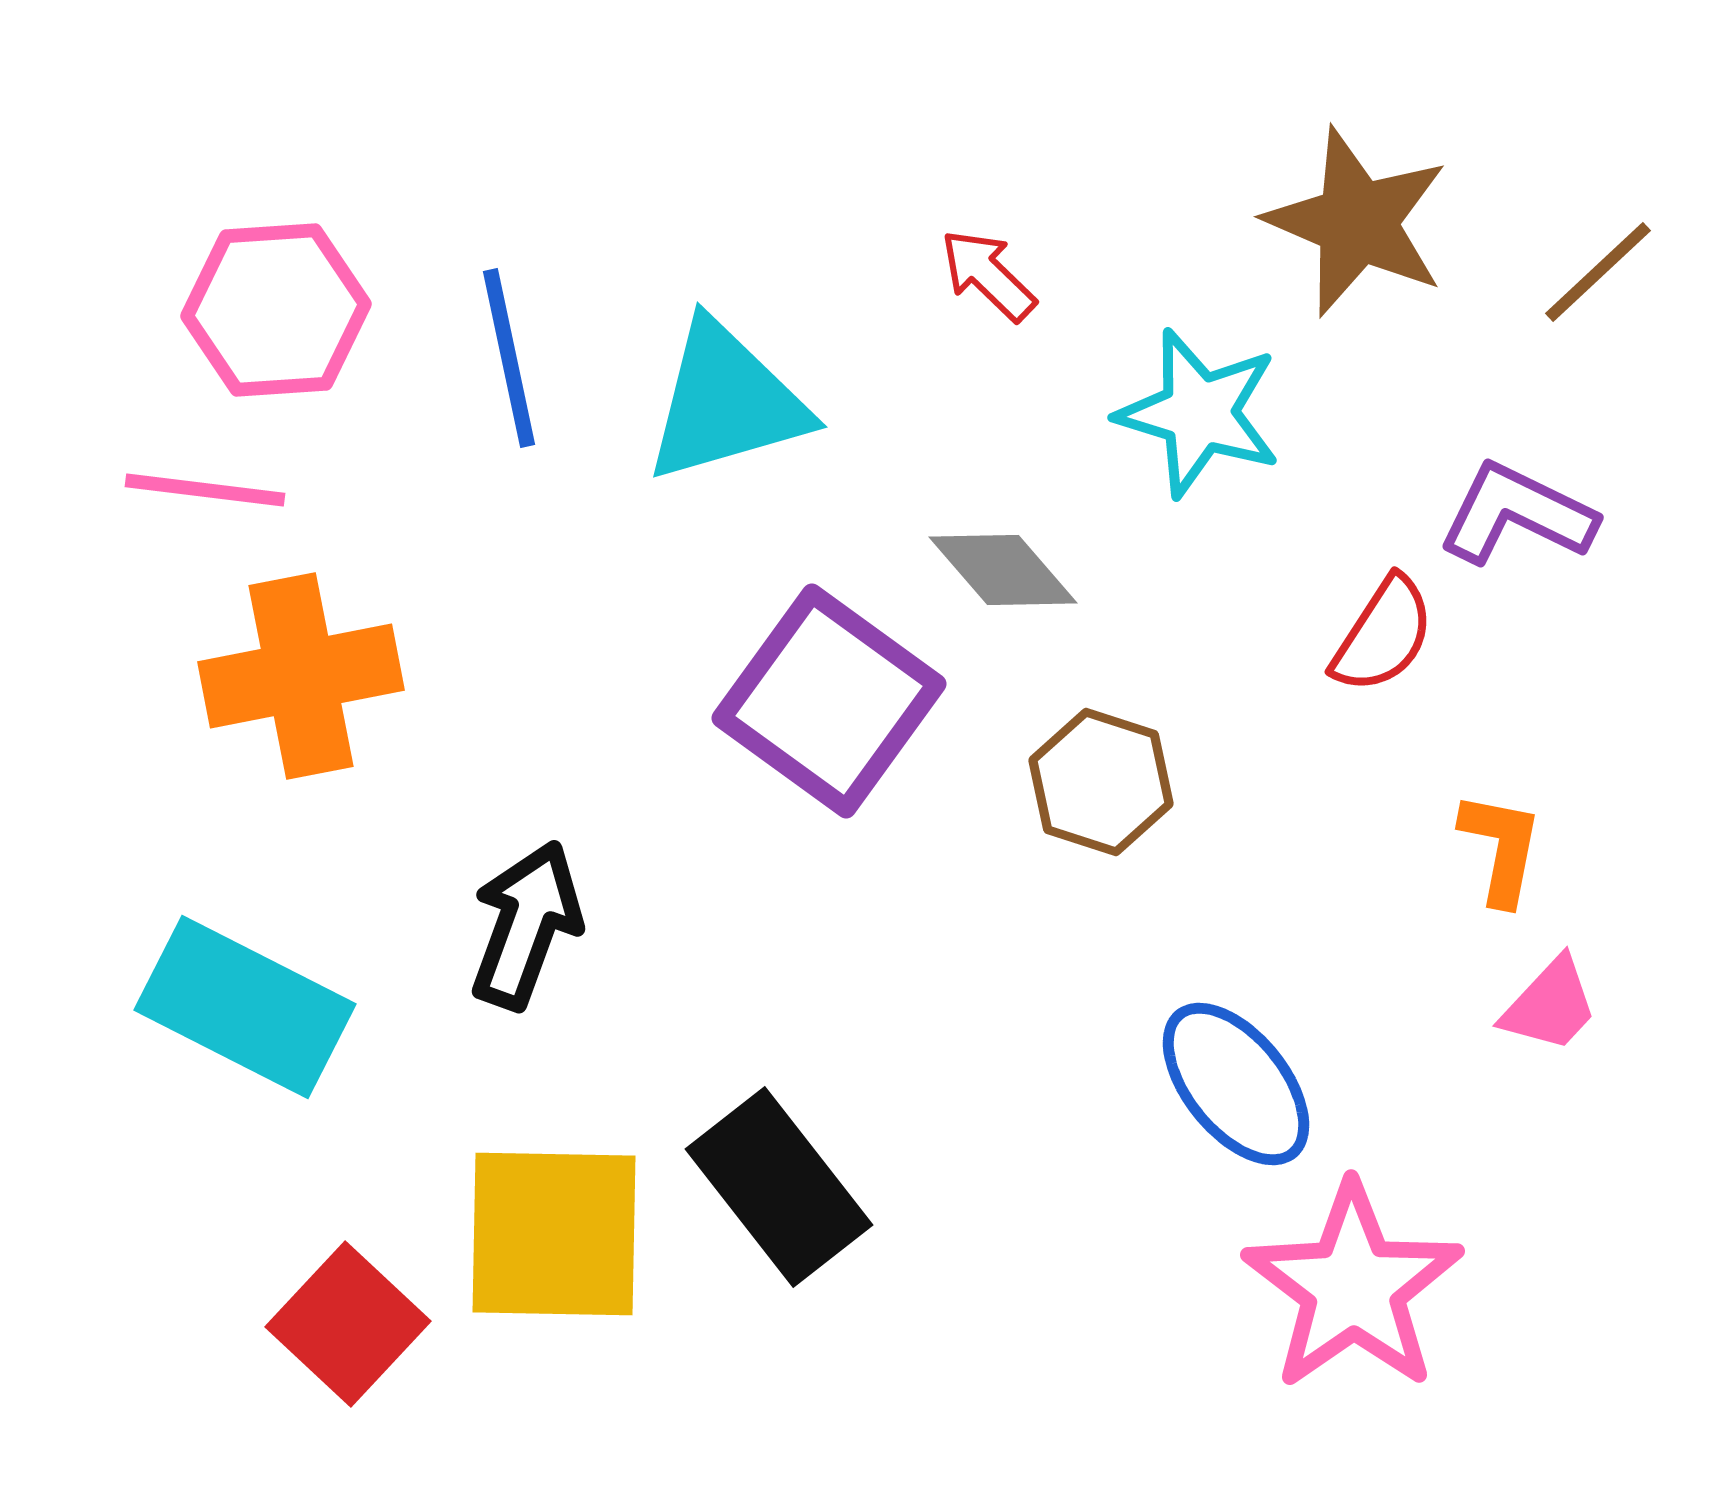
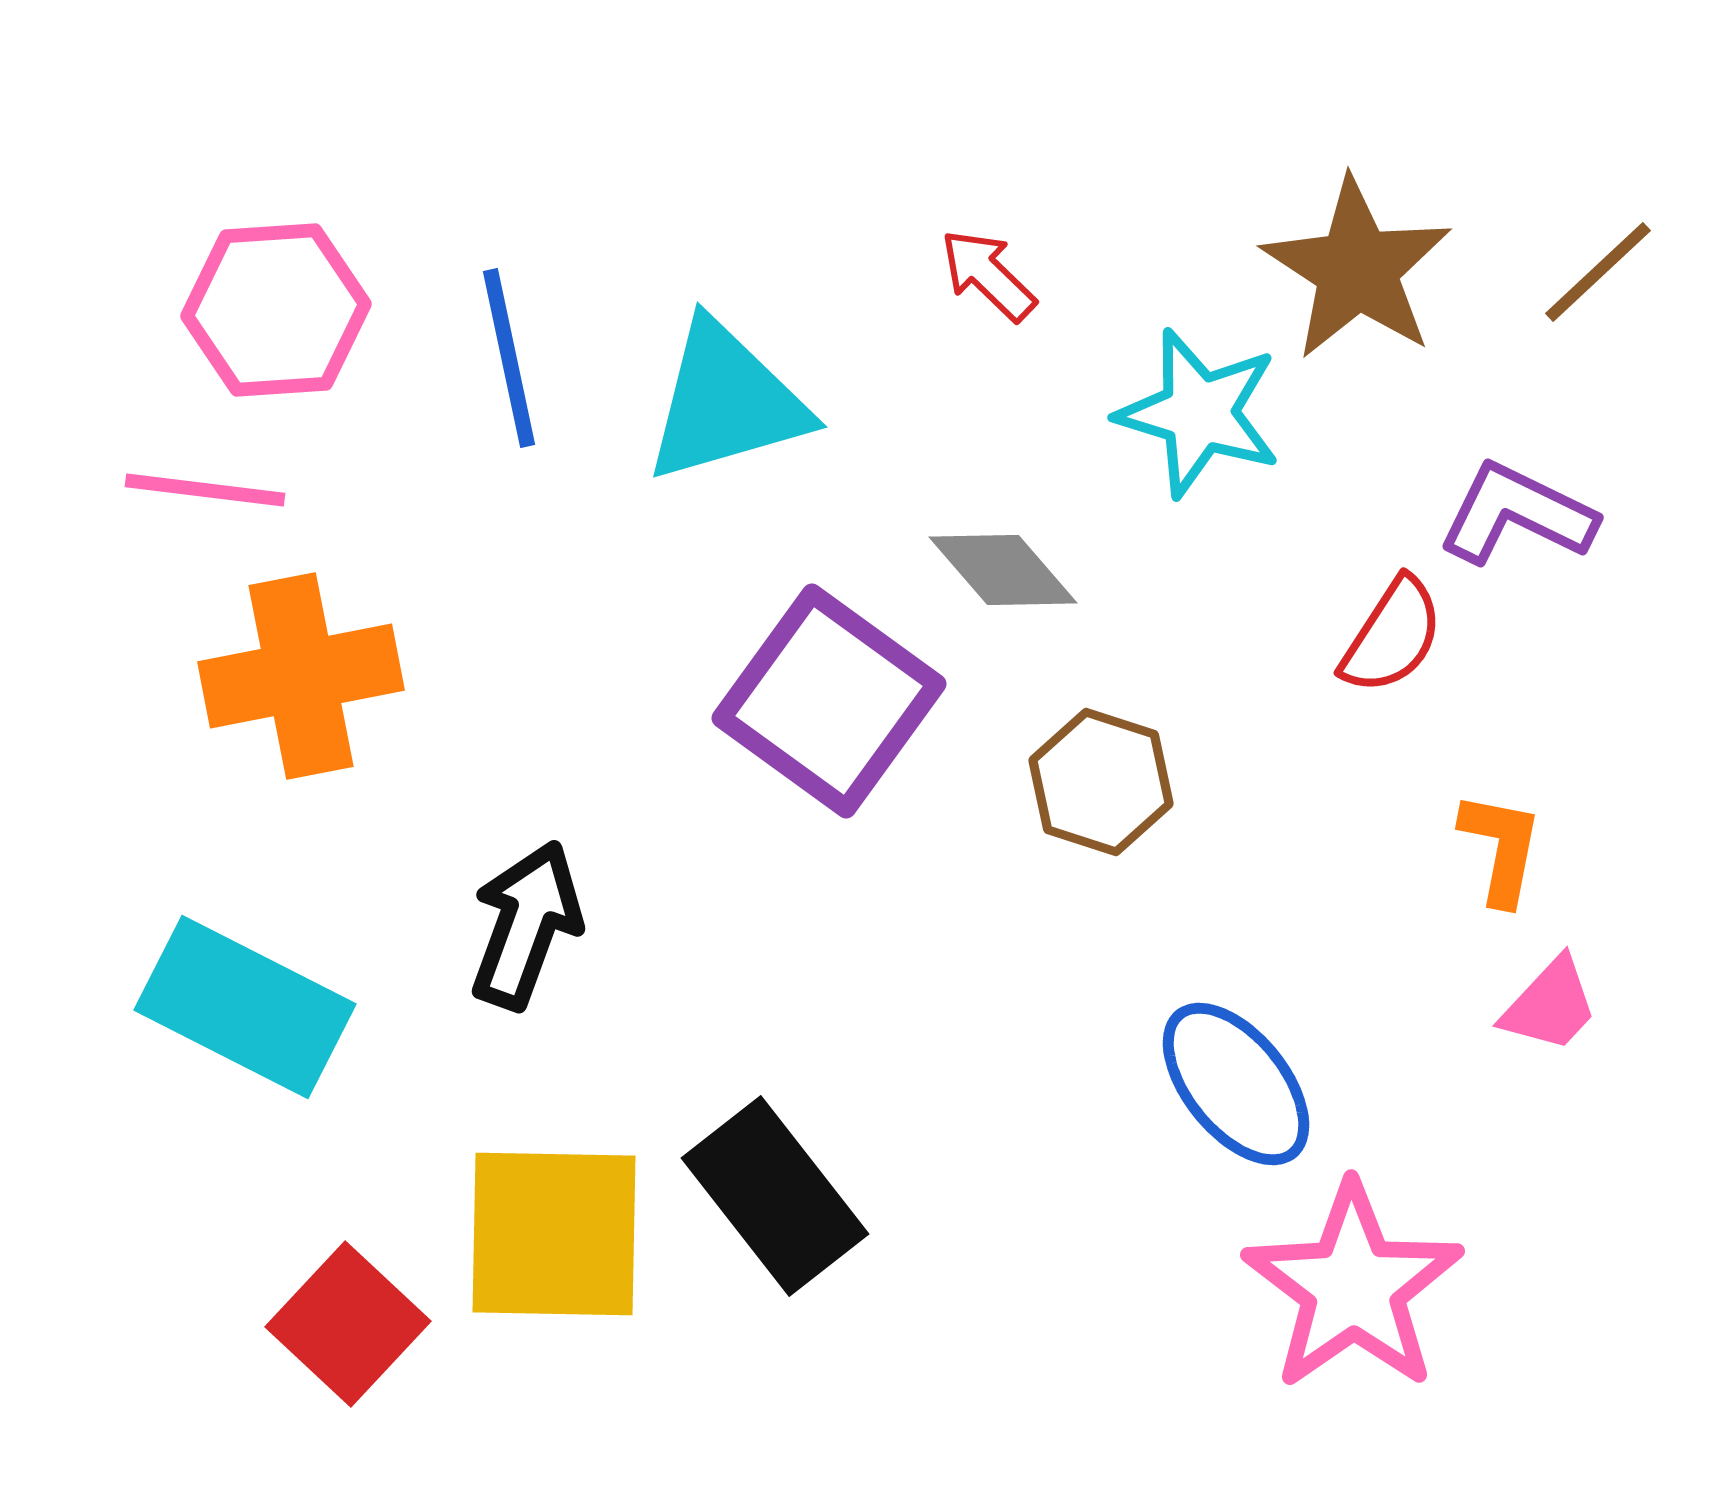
brown star: moved 47 px down; rotated 10 degrees clockwise
red semicircle: moved 9 px right, 1 px down
black rectangle: moved 4 px left, 9 px down
